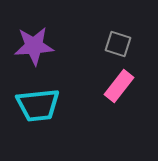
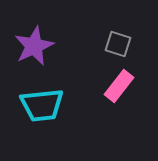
purple star: rotated 21 degrees counterclockwise
cyan trapezoid: moved 4 px right
